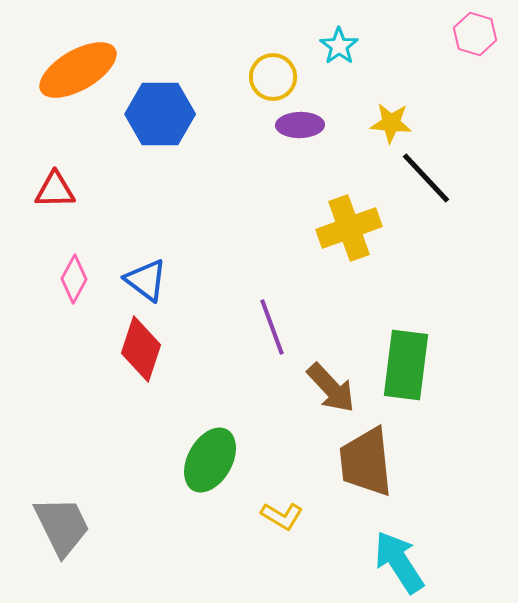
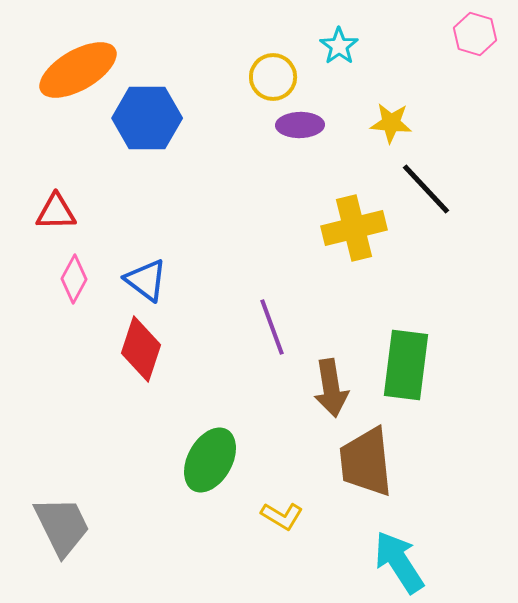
blue hexagon: moved 13 px left, 4 px down
black line: moved 11 px down
red triangle: moved 1 px right, 22 px down
yellow cross: moved 5 px right; rotated 6 degrees clockwise
brown arrow: rotated 34 degrees clockwise
